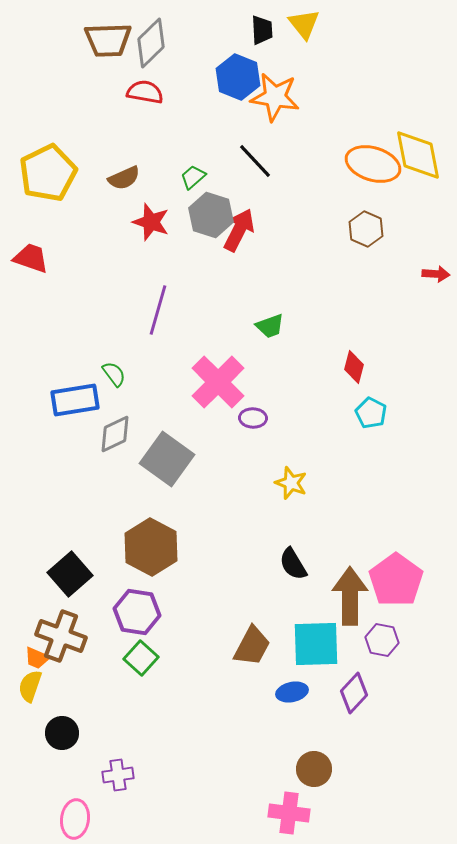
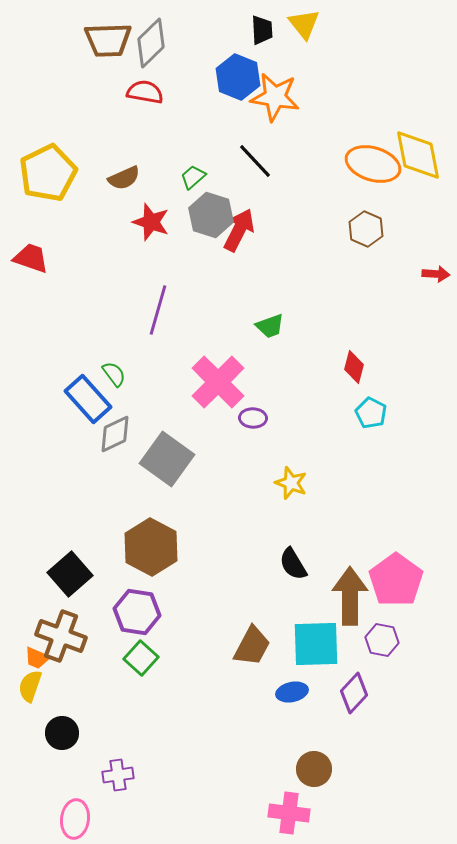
blue rectangle at (75, 400): moved 13 px right, 1 px up; rotated 57 degrees clockwise
